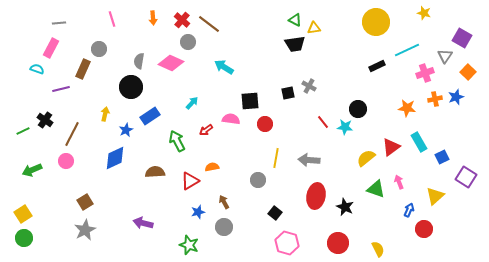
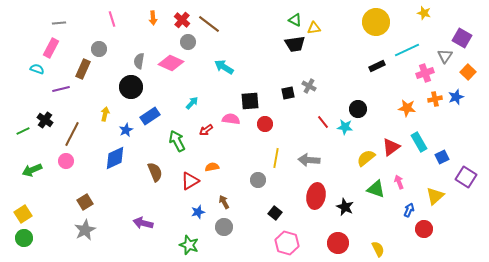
brown semicircle at (155, 172): rotated 72 degrees clockwise
